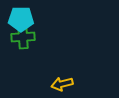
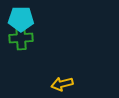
green cross: moved 2 px left, 1 px down
